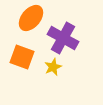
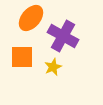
purple cross: moved 2 px up
orange square: rotated 20 degrees counterclockwise
